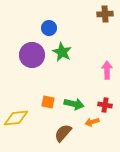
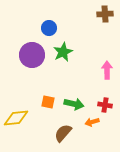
green star: moved 1 px right; rotated 18 degrees clockwise
